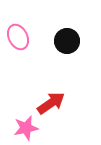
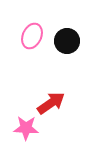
pink ellipse: moved 14 px right, 1 px up; rotated 50 degrees clockwise
pink star: rotated 15 degrees clockwise
